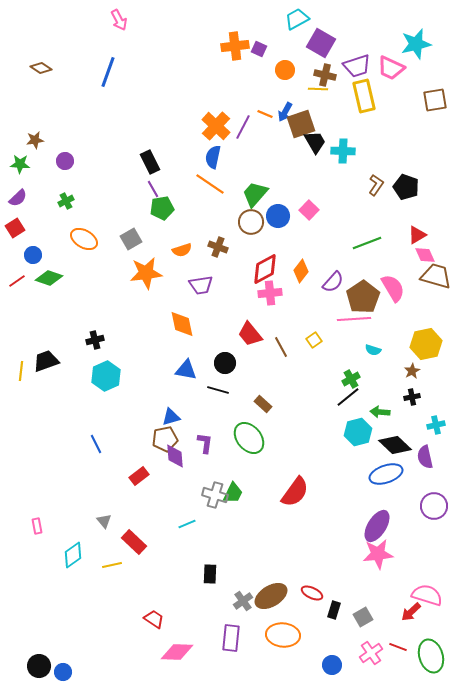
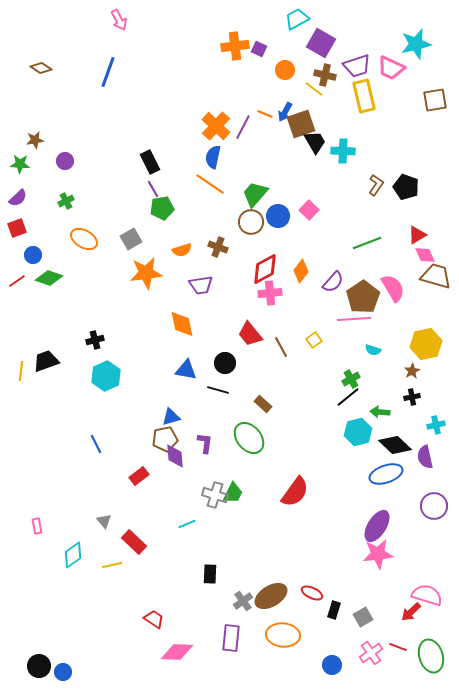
yellow line at (318, 89): moved 4 px left; rotated 36 degrees clockwise
red square at (15, 228): moved 2 px right; rotated 12 degrees clockwise
